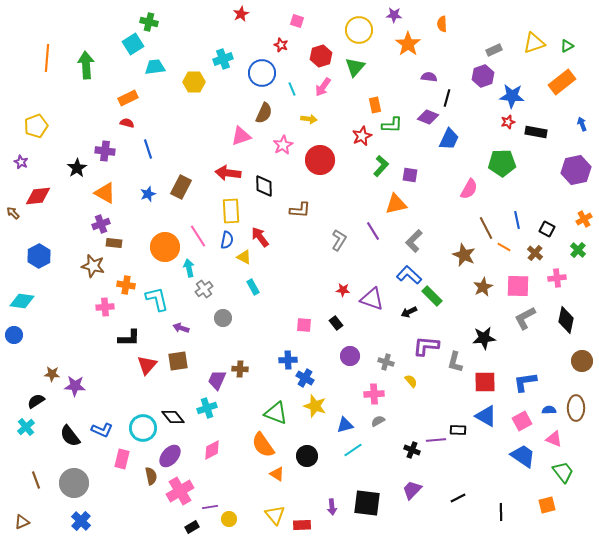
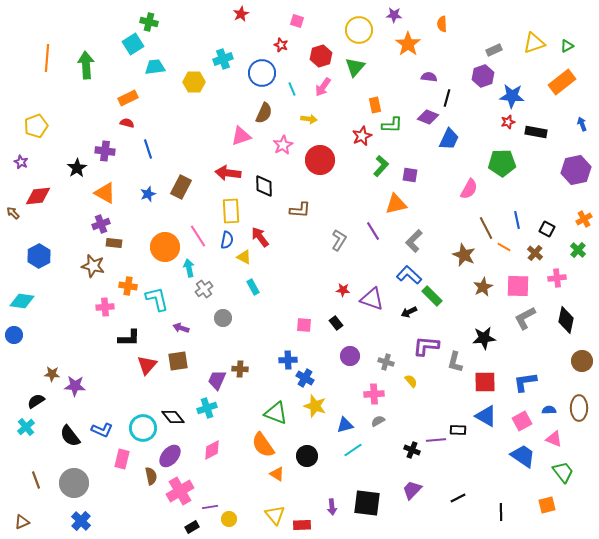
orange cross at (126, 285): moved 2 px right, 1 px down
brown ellipse at (576, 408): moved 3 px right
